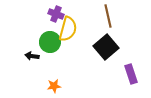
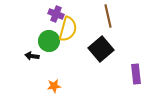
green circle: moved 1 px left, 1 px up
black square: moved 5 px left, 2 px down
purple rectangle: moved 5 px right; rotated 12 degrees clockwise
